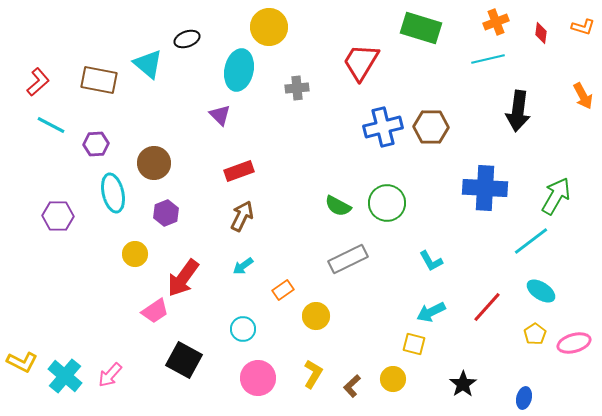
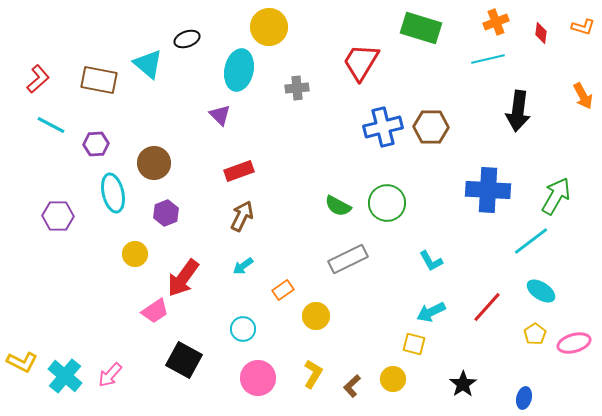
red L-shape at (38, 82): moved 3 px up
blue cross at (485, 188): moved 3 px right, 2 px down
